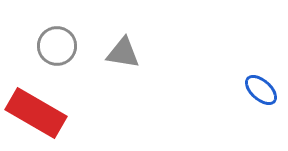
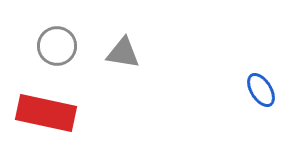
blue ellipse: rotated 16 degrees clockwise
red rectangle: moved 10 px right; rotated 18 degrees counterclockwise
